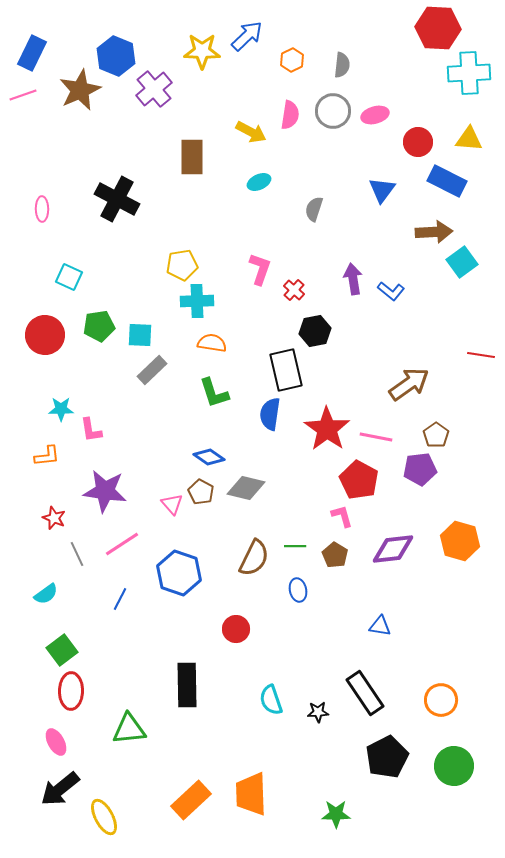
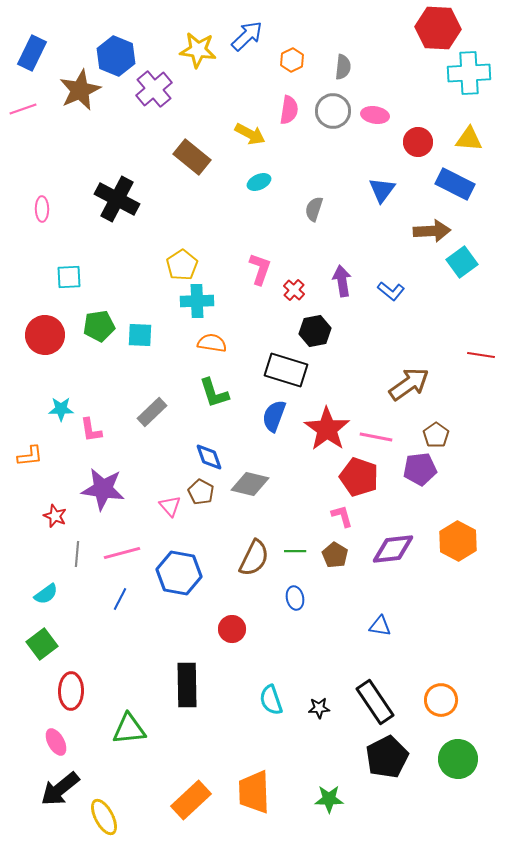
yellow star at (202, 51): moved 4 px left, 1 px up; rotated 6 degrees clockwise
gray semicircle at (342, 65): moved 1 px right, 2 px down
pink line at (23, 95): moved 14 px down
pink semicircle at (290, 115): moved 1 px left, 5 px up
pink ellipse at (375, 115): rotated 24 degrees clockwise
yellow arrow at (251, 132): moved 1 px left, 2 px down
brown rectangle at (192, 157): rotated 51 degrees counterclockwise
blue rectangle at (447, 181): moved 8 px right, 3 px down
brown arrow at (434, 232): moved 2 px left, 1 px up
yellow pentagon at (182, 265): rotated 24 degrees counterclockwise
cyan square at (69, 277): rotated 28 degrees counterclockwise
purple arrow at (353, 279): moved 11 px left, 2 px down
gray rectangle at (152, 370): moved 42 px down
black rectangle at (286, 370): rotated 60 degrees counterclockwise
blue semicircle at (270, 414): moved 4 px right, 2 px down; rotated 12 degrees clockwise
orange L-shape at (47, 456): moved 17 px left
blue diamond at (209, 457): rotated 36 degrees clockwise
red pentagon at (359, 480): moved 3 px up; rotated 9 degrees counterclockwise
gray diamond at (246, 488): moved 4 px right, 4 px up
purple star at (105, 491): moved 2 px left, 2 px up
pink triangle at (172, 504): moved 2 px left, 2 px down
red star at (54, 518): moved 1 px right, 2 px up
orange hexagon at (460, 541): moved 2 px left; rotated 12 degrees clockwise
pink line at (122, 544): moved 9 px down; rotated 18 degrees clockwise
green line at (295, 546): moved 5 px down
gray line at (77, 554): rotated 30 degrees clockwise
blue hexagon at (179, 573): rotated 9 degrees counterclockwise
blue ellipse at (298, 590): moved 3 px left, 8 px down
red circle at (236, 629): moved 4 px left
green square at (62, 650): moved 20 px left, 6 px up
black rectangle at (365, 693): moved 10 px right, 9 px down
black star at (318, 712): moved 1 px right, 4 px up
green circle at (454, 766): moved 4 px right, 7 px up
orange trapezoid at (251, 794): moved 3 px right, 2 px up
green star at (336, 814): moved 7 px left, 15 px up
